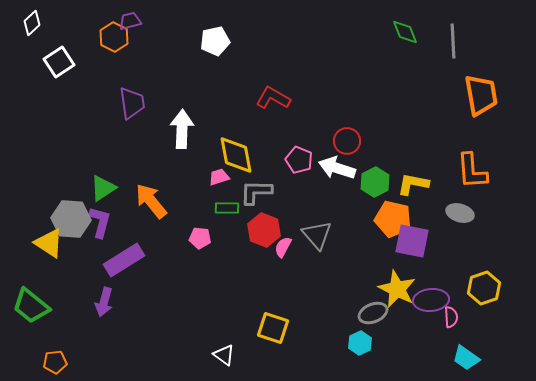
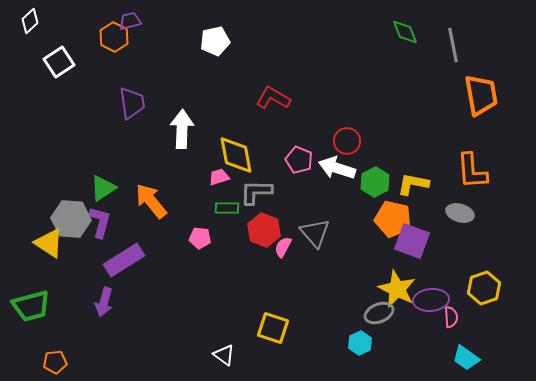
white diamond at (32, 23): moved 2 px left, 2 px up
gray line at (453, 41): moved 4 px down; rotated 8 degrees counterclockwise
gray triangle at (317, 235): moved 2 px left, 2 px up
purple square at (412, 241): rotated 9 degrees clockwise
green trapezoid at (31, 306): rotated 54 degrees counterclockwise
gray ellipse at (373, 313): moved 6 px right
